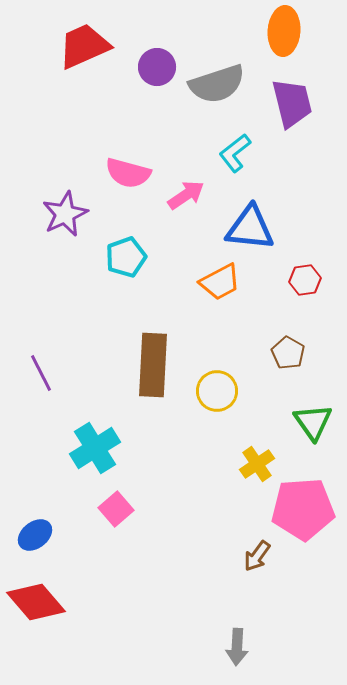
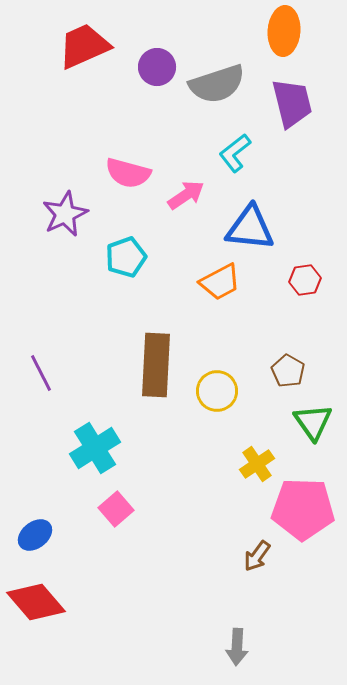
brown pentagon: moved 18 px down
brown rectangle: moved 3 px right
pink pentagon: rotated 6 degrees clockwise
